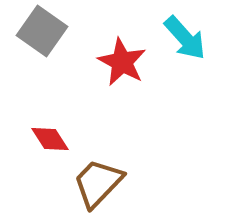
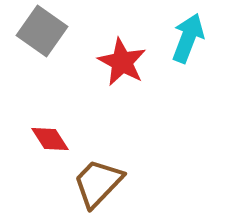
cyan arrow: moved 3 px right; rotated 117 degrees counterclockwise
